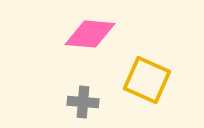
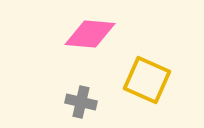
gray cross: moved 2 px left; rotated 8 degrees clockwise
